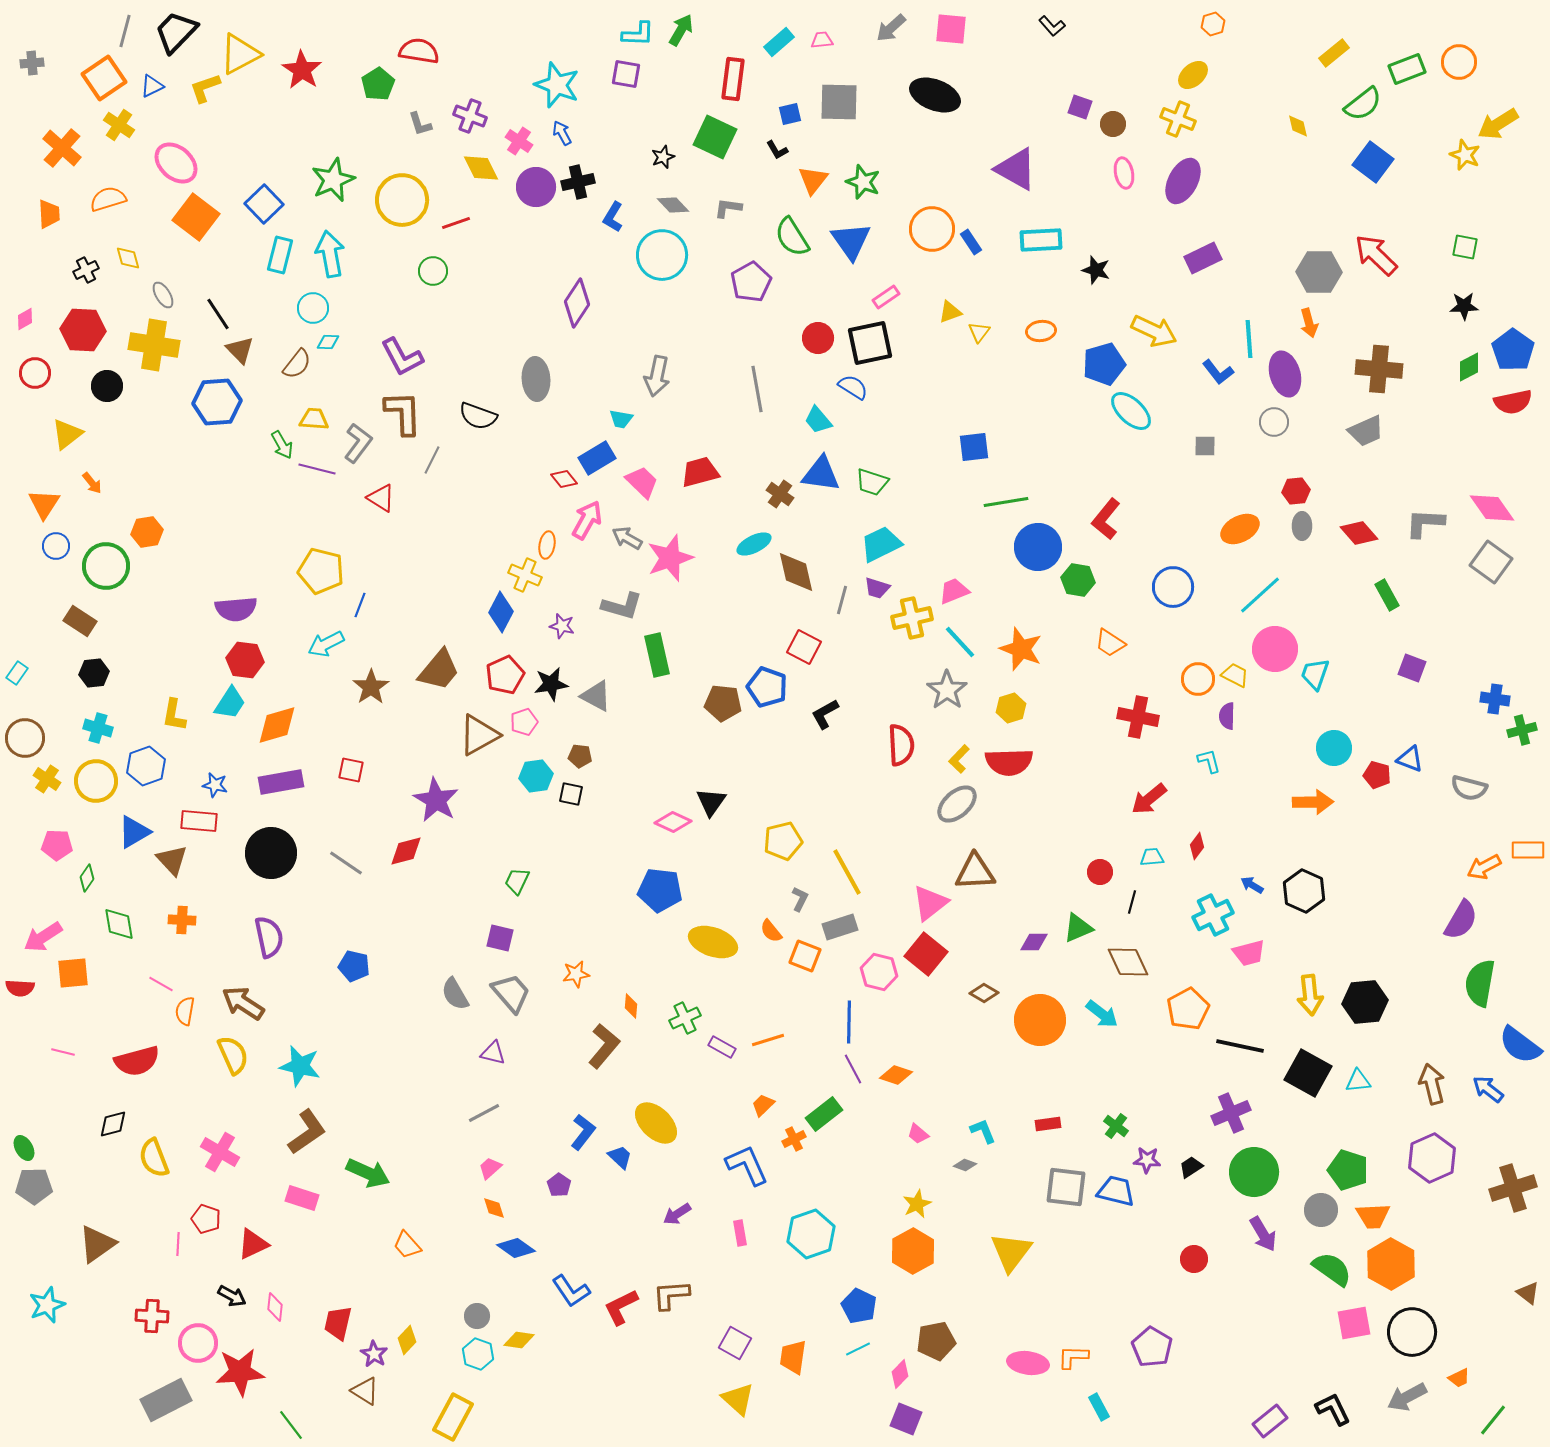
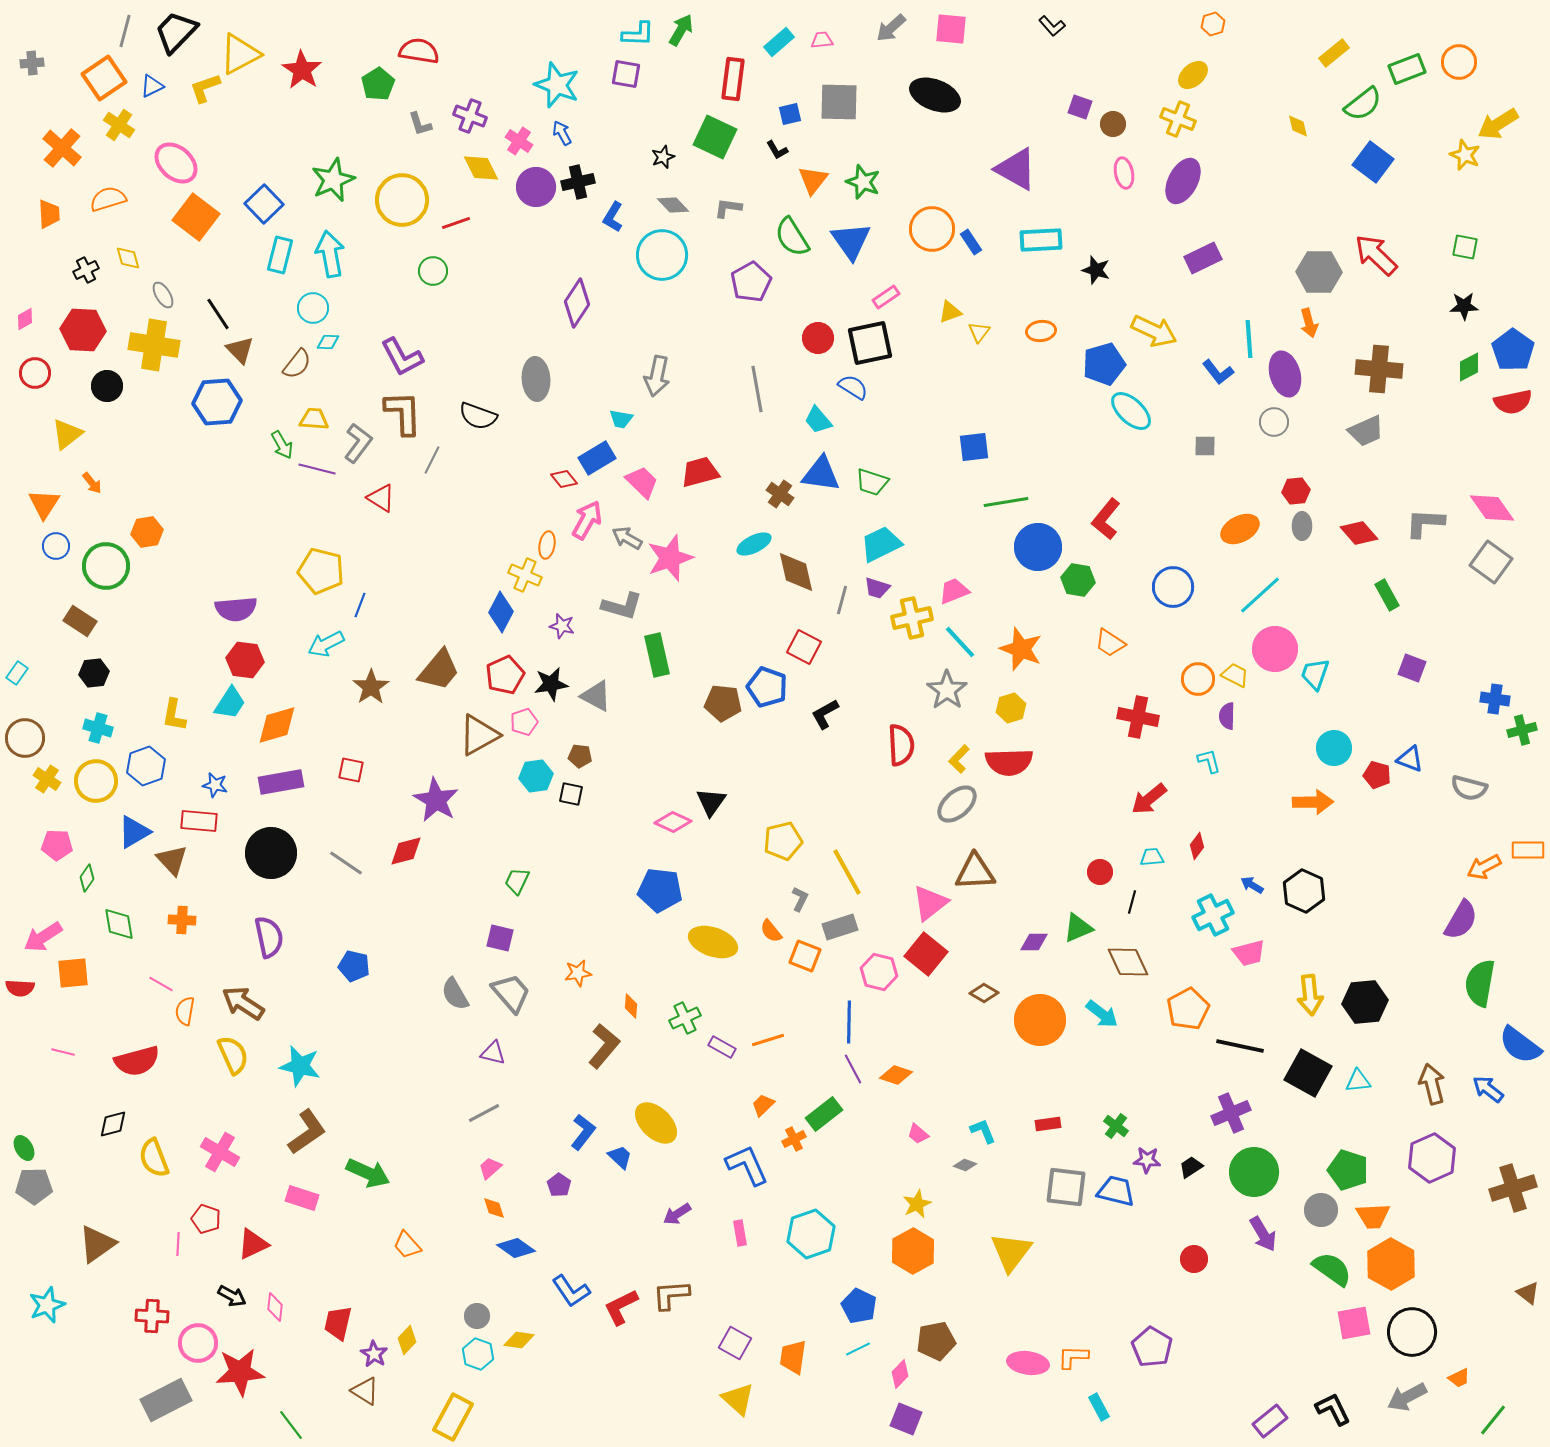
orange star at (576, 974): moved 2 px right, 1 px up
